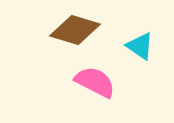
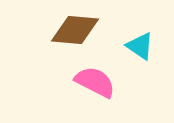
brown diamond: rotated 12 degrees counterclockwise
